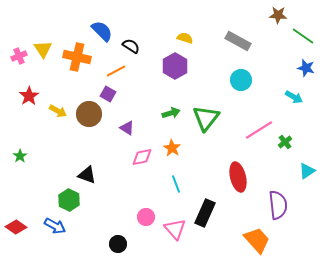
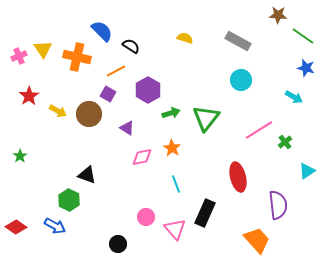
purple hexagon: moved 27 px left, 24 px down
